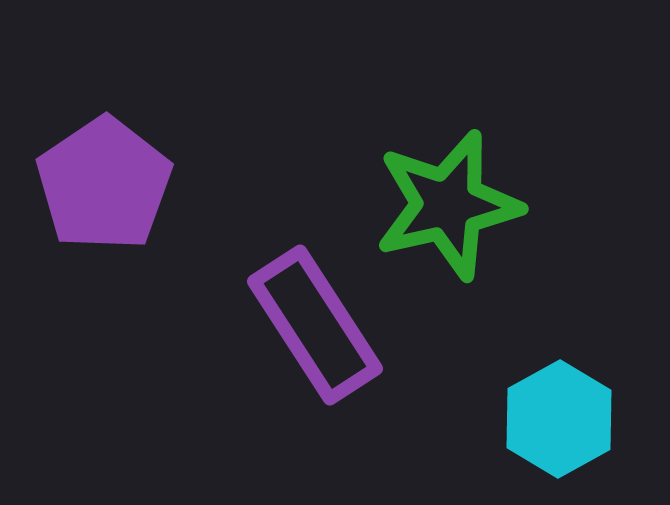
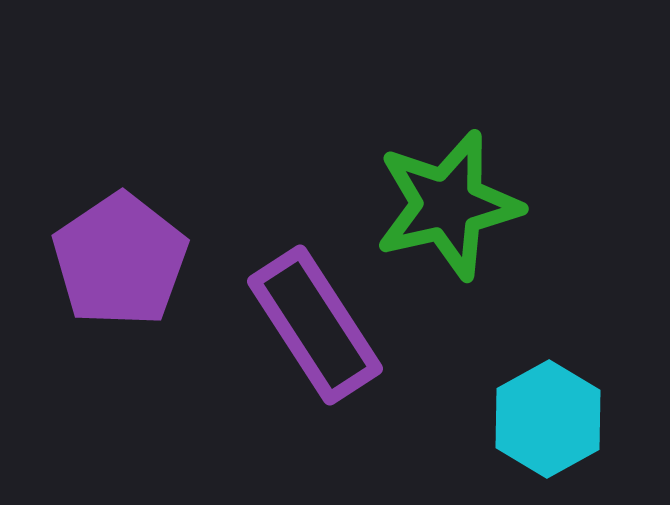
purple pentagon: moved 16 px right, 76 px down
cyan hexagon: moved 11 px left
